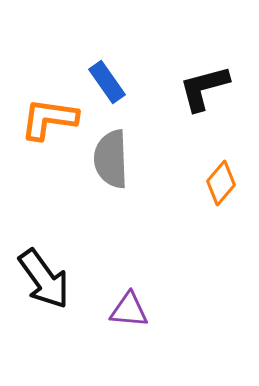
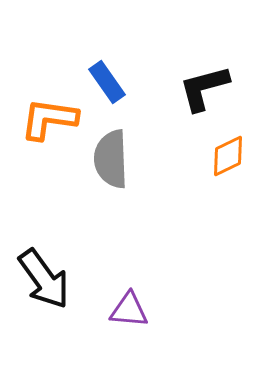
orange diamond: moved 7 px right, 27 px up; rotated 24 degrees clockwise
